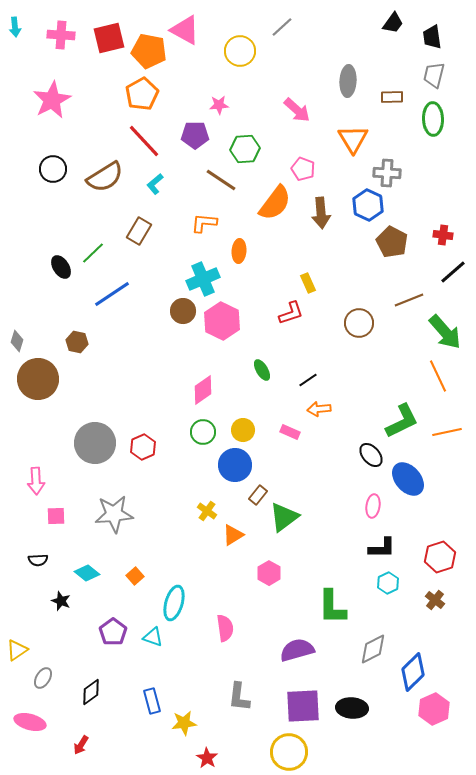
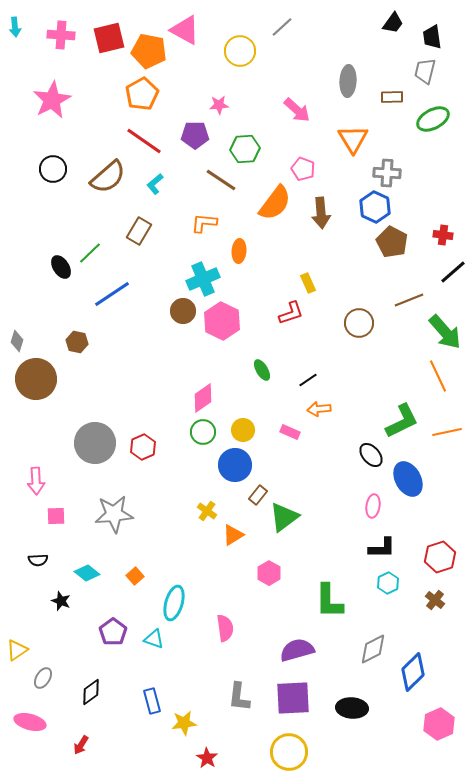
gray trapezoid at (434, 75): moved 9 px left, 4 px up
green ellipse at (433, 119): rotated 64 degrees clockwise
red line at (144, 141): rotated 12 degrees counterclockwise
brown semicircle at (105, 177): moved 3 px right; rotated 9 degrees counterclockwise
blue hexagon at (368, 205): moved 7 px right, 2 px down
green line at (93, 253): moved 3 px left
brown circle at (38, 379): moved 2 px left
pink diamond at (203, 390): moved 8 px down
blue ellipse at (408, 479): rotated 12 degrees clockwise
green L-shape at (332, 607): moved 3 px left, 6 px up
cyan triangle at (153, 637): moved 1 px right, 2 px down
purple square at (303, 706): moved 10 px left, 8 px up
pink hexagon at (434, 709): moved 5 px right, 15 px down
